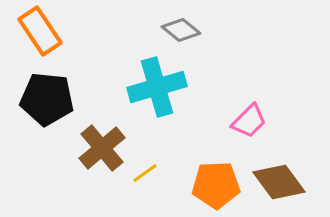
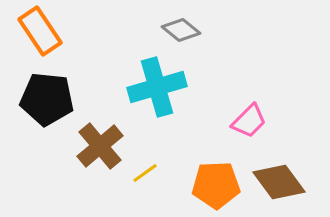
brown cross: moved 2 px left, 2 px up
